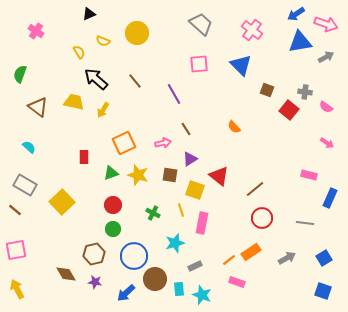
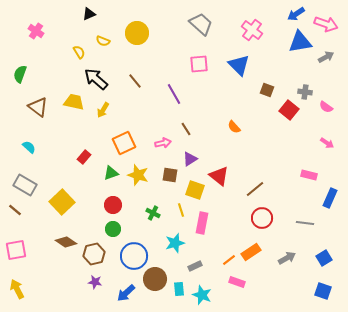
blue triangle at (241, 65): moved 2 px left
red rectangle at (84, 157): rotated 40 degrees clockwise
brown diamond at (66, 274): moved 32 px up; rotated 25 degrees counterclockwise
